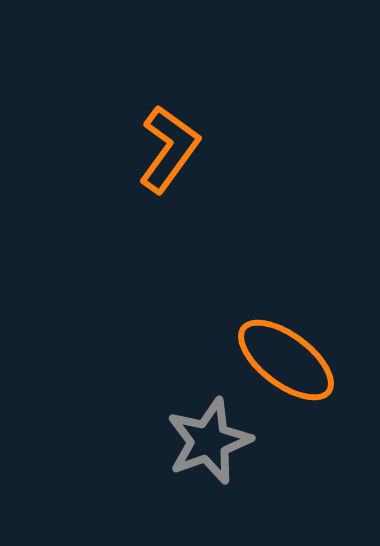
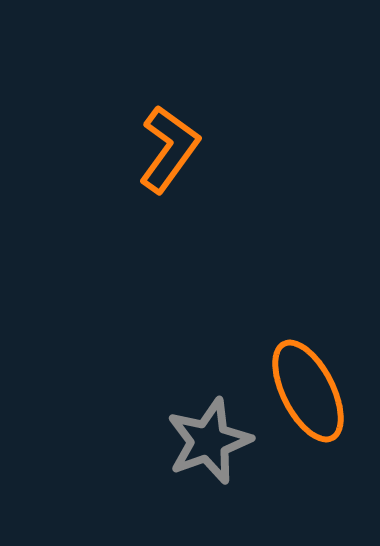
orange ellipse: moved 22 px right, 31 px down; rotated 26 degrees clockwise
